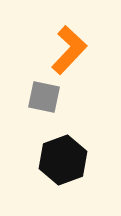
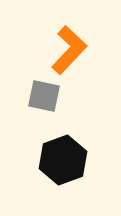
gray square: moved 1 px up
